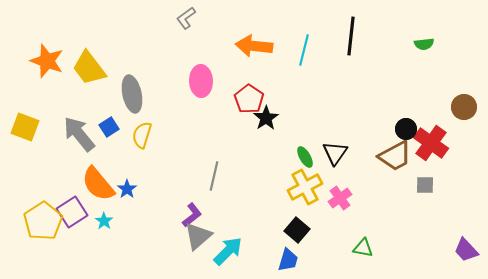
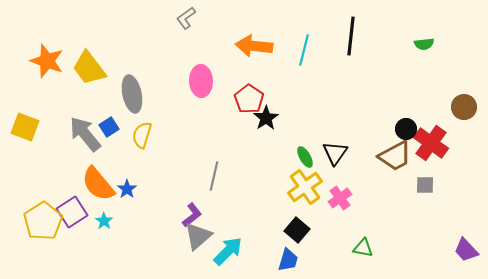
gray arrow: moved 6 px right
yellow cross: rotated 8 degrees counterclockwise
